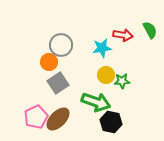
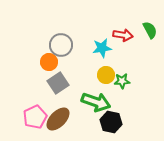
pink pentagon: moved 1 px left
